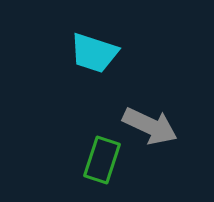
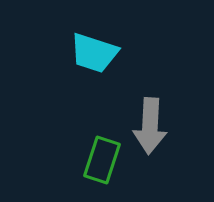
gray arrow: rotated 68 degrees clockwise
